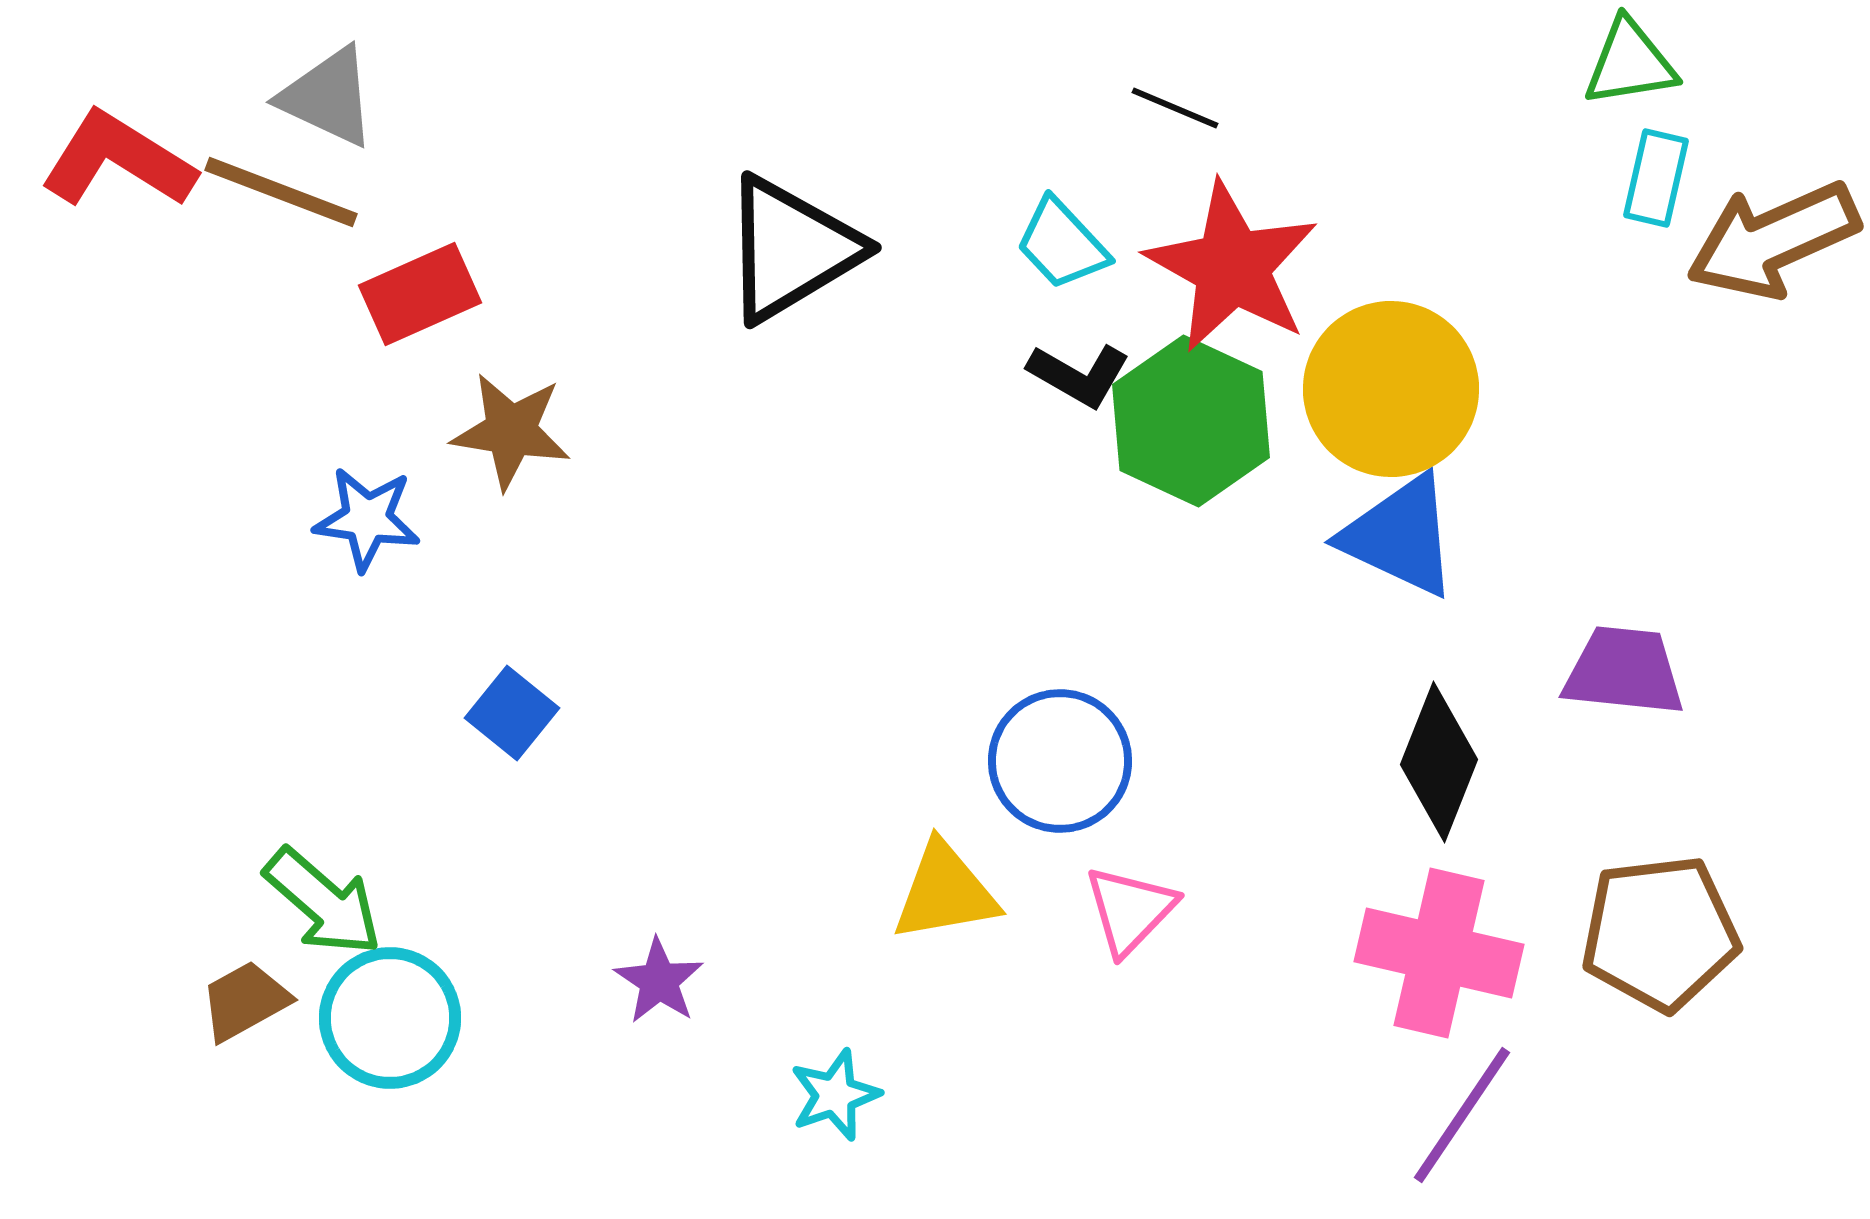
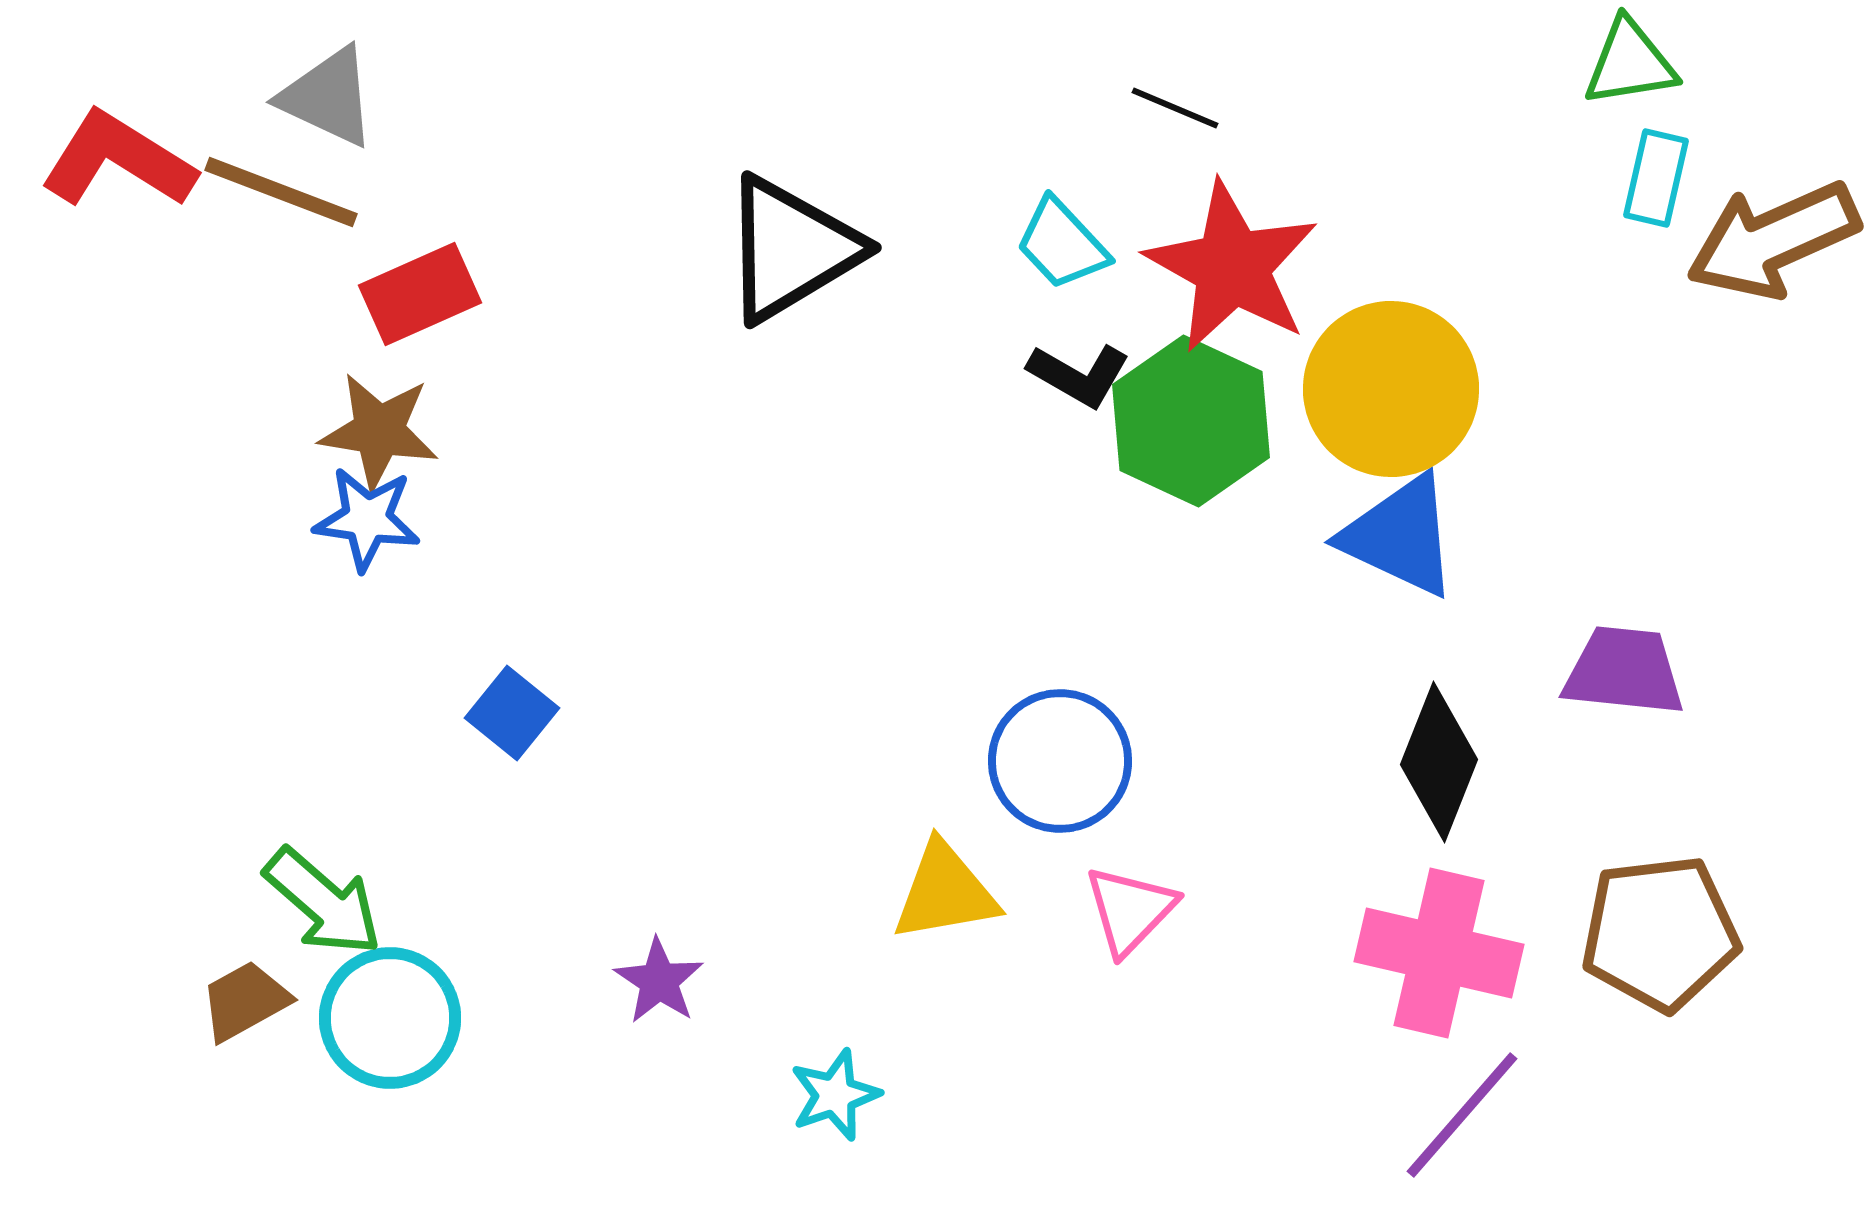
brown star: moved 132 px left
purple line: rotated 7 degrees clockwise
